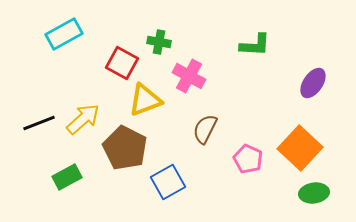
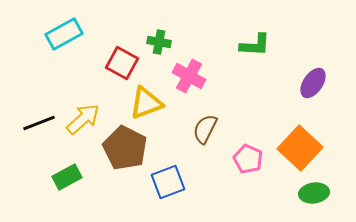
yellow triangle: moved 1 px right, 3 px down
blue square: rotated 8 degrees clockwise
